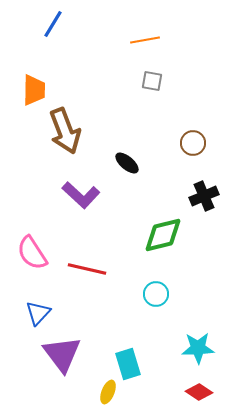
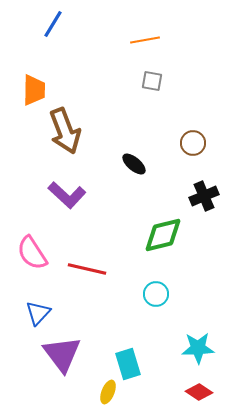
black ellipse: moved 7 px right, 1 px down
purple L-shape: moved 14 px left
